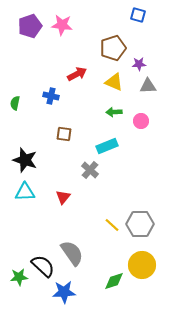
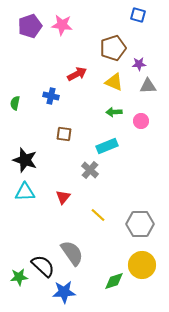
yellow line: moved 14 px left, 10 px up
